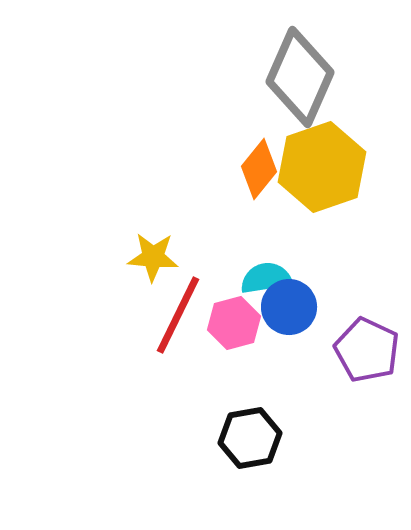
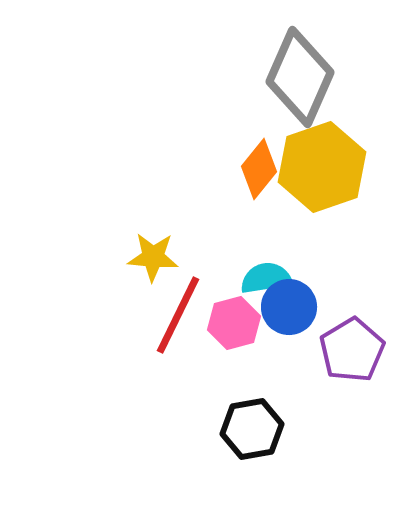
purple pentagon: moved 15 px left; rotated 16 degrees clockwise
black hexagon: moved 2 px right, 9 px up
